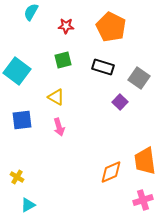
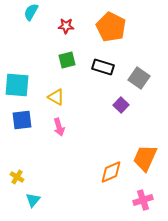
green square: moved 4 px right
cyan square: moved 14 px down; rotated 32 degrees counterclockwise
purple square: moved 1 px right, 3 px down
orange trapezoid: moved 3 px up; rotated 32 degrees clockwise
cyan triangle: moved 5 px right, 5 px up; rotated 21 degrees counterclockwise
